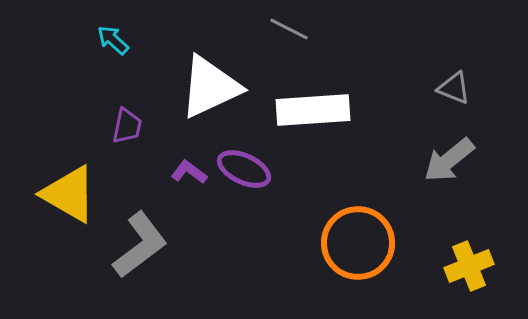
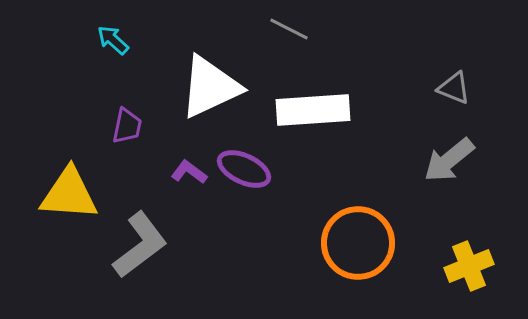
yellow triangle: rotated 26 degrees counterclockwise
